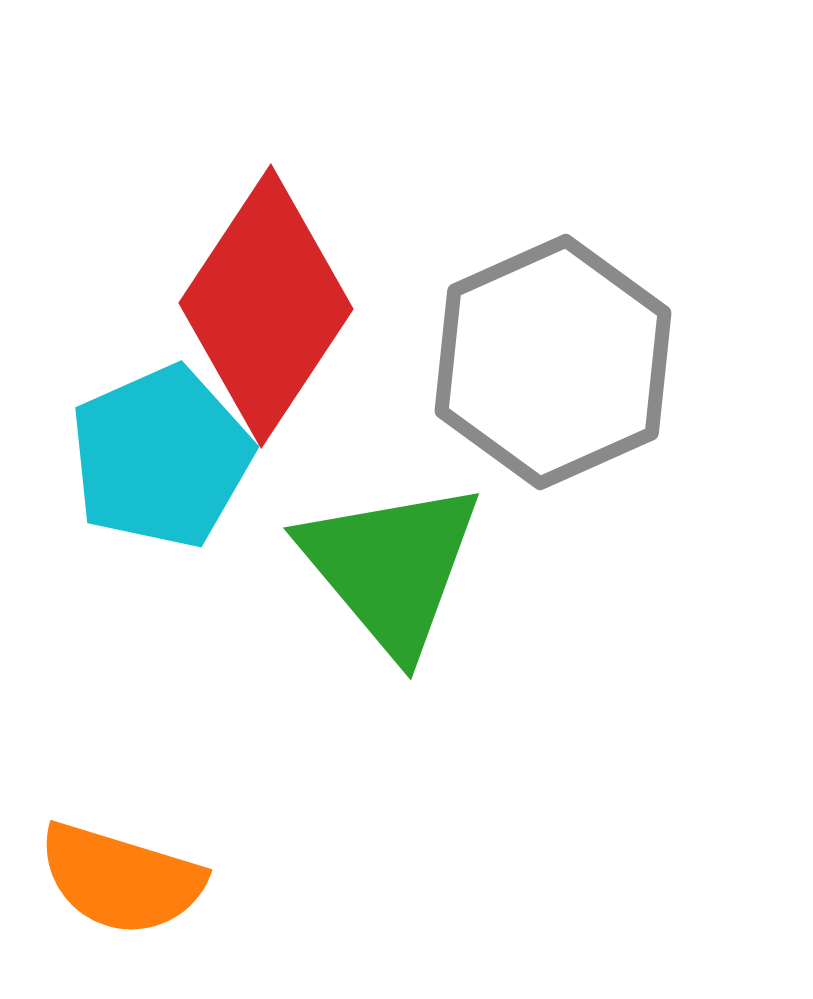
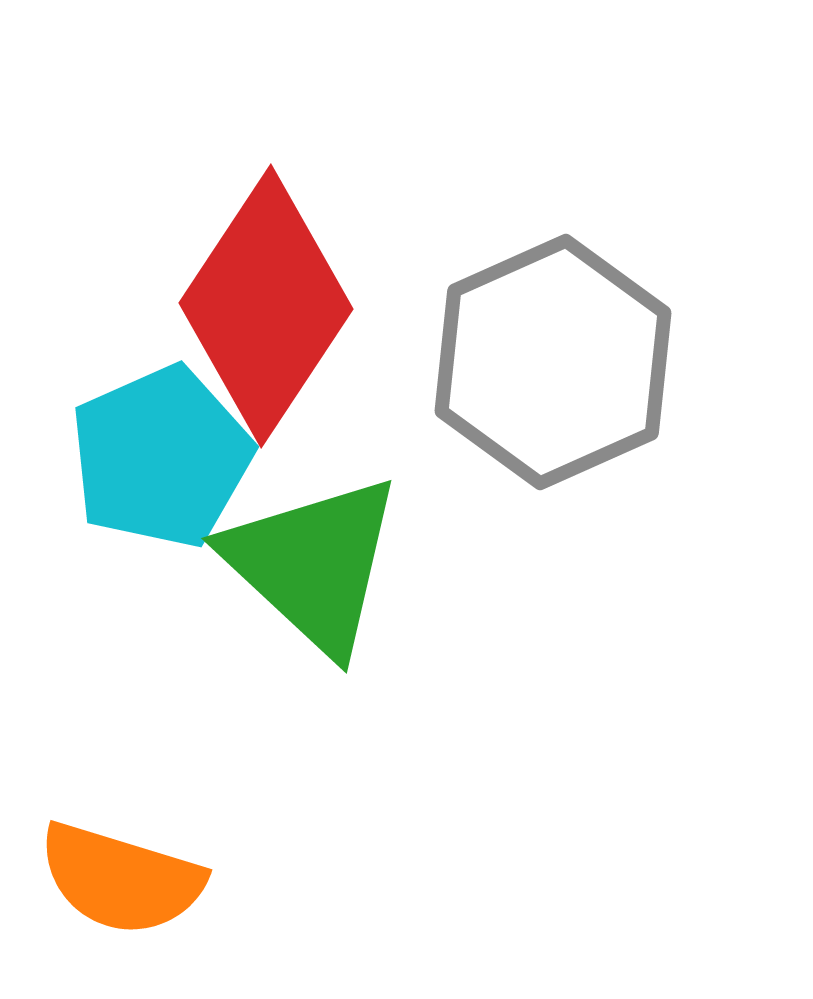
green triangle: moved 78 px left, 3 px up; rotated 7 degrees counterclockwise
